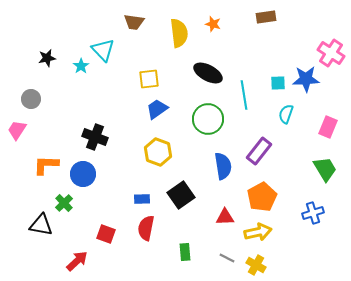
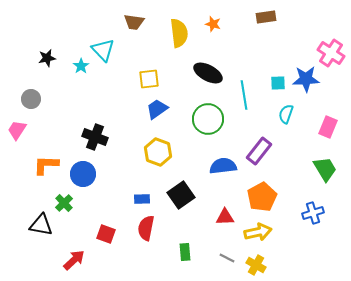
blue semicircle: rotated 88 degrees counterclockwise
red arrow: moved 3 px left, 1 px up
